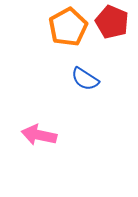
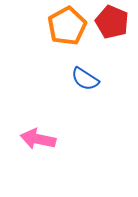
orange pentagon: moved 1 px left, 1 px up
pink arrow: moved 1 px left, 4 px down
